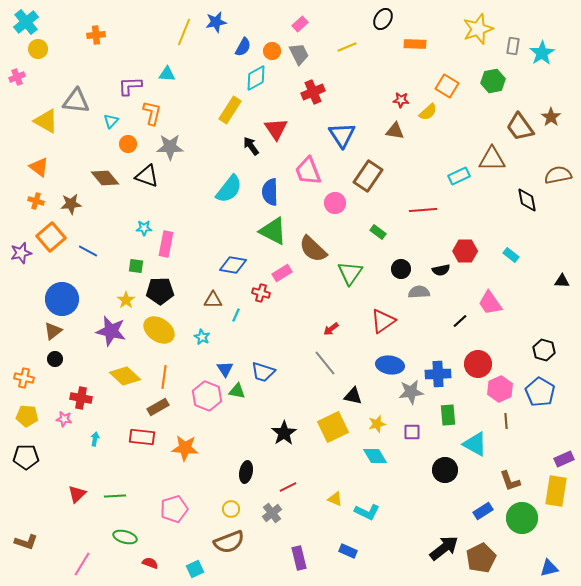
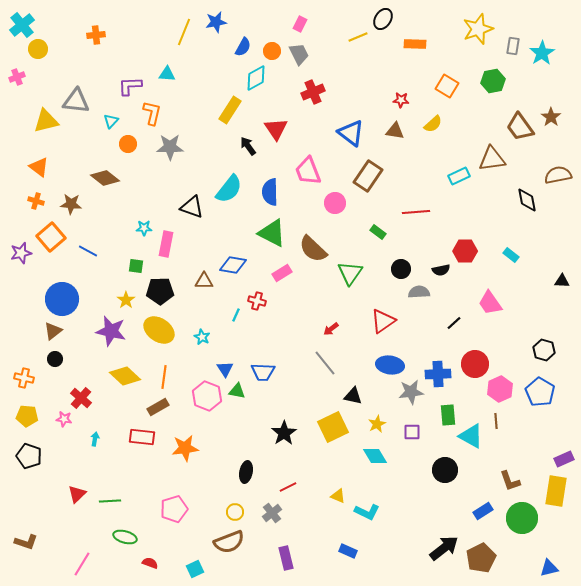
cyan cross at (26, 22): moved 4 px left, 3 px down
pink rectangle at (300, 24): rotated 21 degrees counterclockwise
yellow line at (347, 47): moved 11 px right, 10 px up
yellow semicircle at (428, 112): moved 5 px right, 12 px down
yellow triangle at (46, 121): rotated 44 degrees counterclockwise
blue triangle at (342, 135): moved 9 px right, 2 px up; rotated 20 degrees counterclockwise
black arrow at (251, 146): moved 3 px left
brown triangle at (492, 159): rotated 8 degrees counterclockwise
black triangle at (147, 176): moved 45 px right, 31 px down
brown diamond at (105, 178): rotated 12 degrees counterclockwise
brown star at (71, 204): rotated 10 degrees clockwise
red line at (423, 210): moved 7 px left, 2 px down
green triangle at (273, 231): moved 1 px left, 2 px down
red cross at (261, 293): moved 4 px left, 8 px down
brown triangle at (213, 300): moved 9 px left, 19 px up
black line at (460, 321): moved 6 px left, 2 px down
red circle at (478, 364): moved 3 px left
blue trapezoid at (263, 372): rotated 15 degrees counterclockwise
red cross at (81, 398): rotated 30 degrees clockwise
brown line at (506, 421): moved 10 px left
yellow star at (377, 424): rotated 12 degrees counterclockwise
cyan triangle at (475, 444): moved 4 px left, 8 px up
orange star at (185, 448): rotated 12 degrees counterclockwise
black pentagon at (26, 457): moved 3 px right, 1 px up; rotated 20 degrees clockwise
green line at (115, 496): moved 5 px left, 5 px down
yellow triangle at (335, 499): moved 3 px right, 3 px up
yellow circle at (231, 509): moved 4 px right, 3 px down
purple rectangle at (299, 558): moved 13 px left
